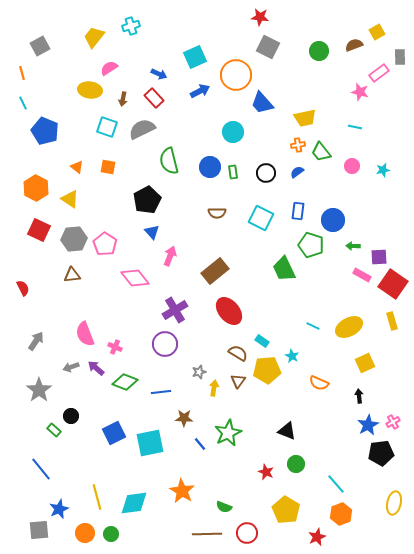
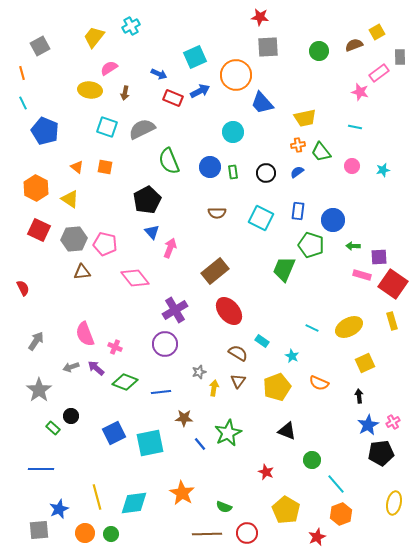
cyan cross at (131, 26): rotated 12 degrees counterclockwise
gray square at (268, 47): rotated 30 degrees counterclockwise
red rectangle at (154, 98): moved 19 px right; rotated 24 degrees counterclockwise
brown arrow at (123, 99): moved 2 px right, 6 px up
green semicircle at (169, 161): rotated 8 degrees counterclockwise
orange square at (108, 167): moved 3 px left
pink pentagon at (105, 244): rotated 20 degrees counterclockwise
pink arrow at (170, 256): moved 8 px up
green trapezoid at (284, 269): rotated 48 degrees clockwise
brown triangle at (72, 275): moved 10 px right, 3 px up
pink rectangle at (362, 275): rotated 12 degrees counterclockwise
cyan line at (313, 326): moved 1 px left, 2 px down
yellow pentagon at (267, 370): moved 10 px right, 17 px down; rotated 16 degrees counterclockwise
green rectangle at (54, 430): moved 1 px left, 2 px up
green circle at (296, 464): moved 16 px right, 4 px up
blue line at (41, 469): rotated 50 degrees counterclockwise
orange star at (182, 491): moved 2 px down
